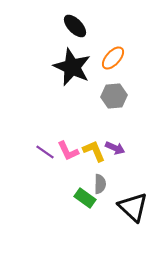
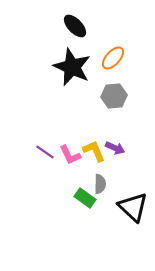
pink L-shape: moved 2 px right, 4 px down
